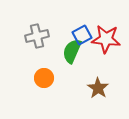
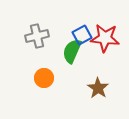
red star: moved 1 px left, 1 px up
